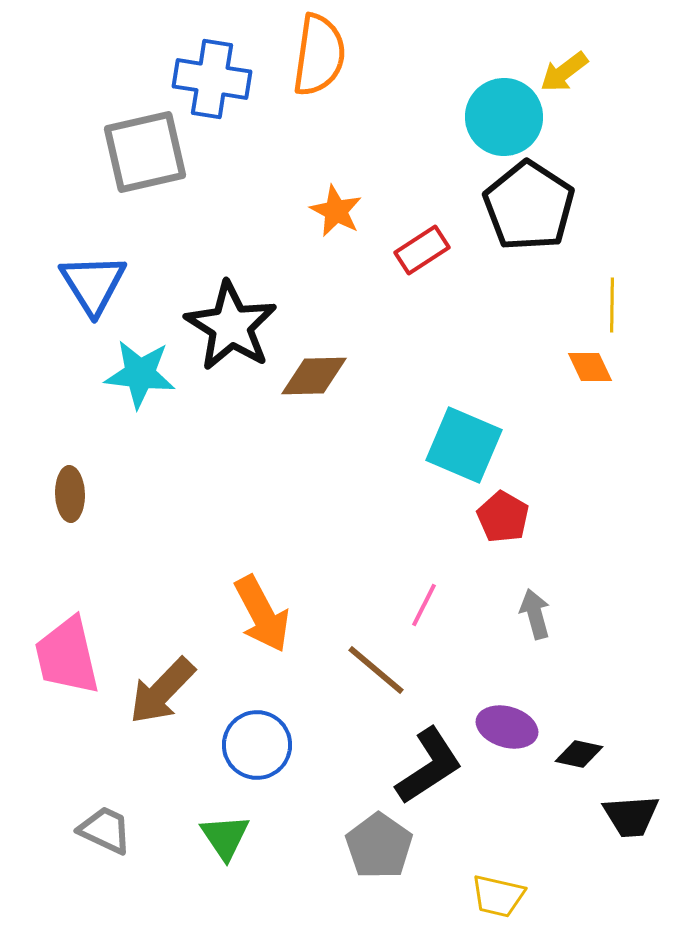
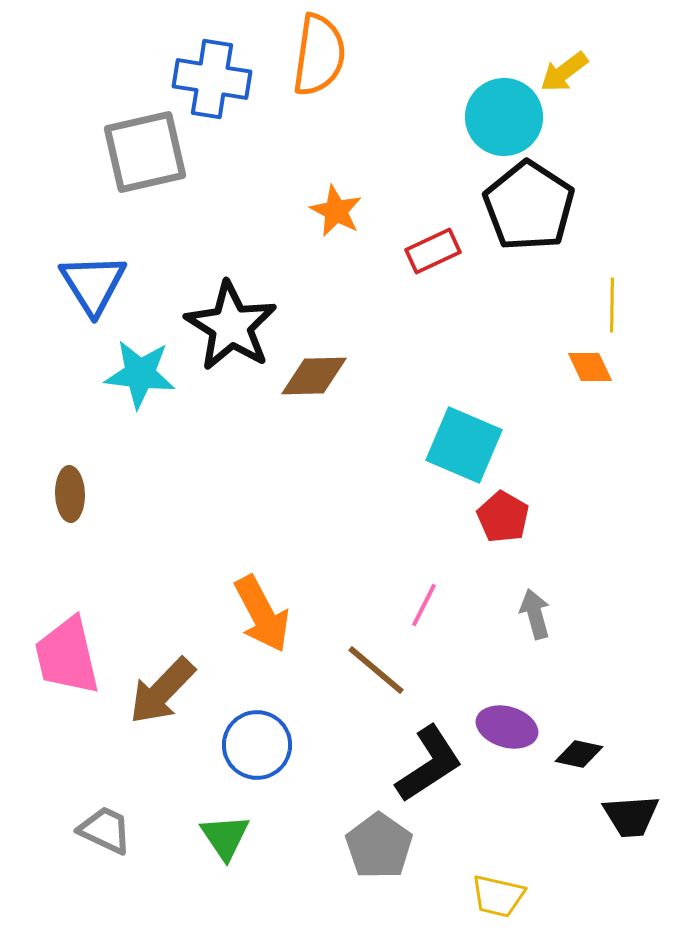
red rectangle: moved 11 px right, 1 px down; rotated 8 degrees clockwise
black L-shape: moved 2 px up
